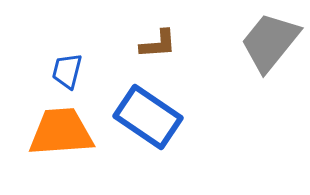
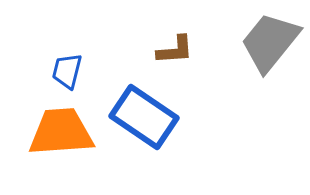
brown L-shape: moved 17 px right, 6 px down
blue rectangle: moved 4 px left
